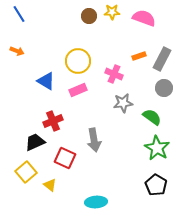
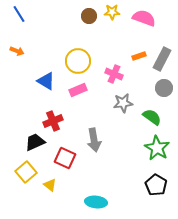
cyan ellipse: rotated 10 degrees clockwise
